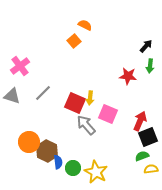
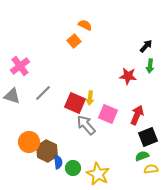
red arrow: moved 3 px left, 6 px up
yellow star: moved 2 px right, 2 px down
